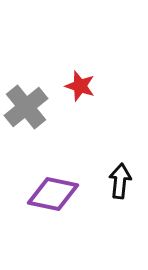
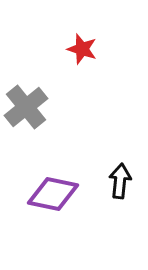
red star: moved 2 px right, 37 px up
